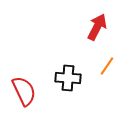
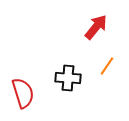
red arrow: moved 1 px left; rotated 12 degrees clockwise
red semicircle: moved 1 px left, 2 px down; rotated 8 degrees clockwise
